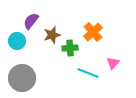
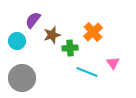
purple semicircle: moved 2 px right, 1 px up
pink triangle: rotated 16 degrees counterclockwise
cyan line: moved 1 px left, 1 px up
